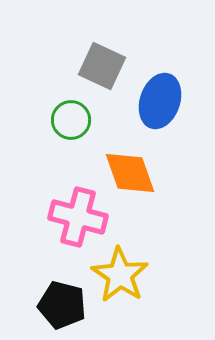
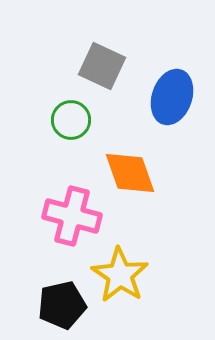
blue ellipse: moved 12 px right, 4 px up
pink cross: moved 6 px left, 1 px up
black pentagon: rotated 27 degrees counterclockwise
